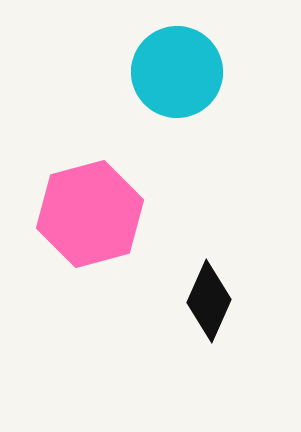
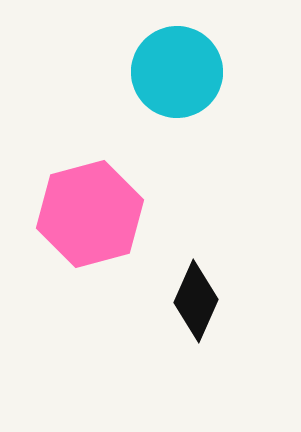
black diamond: moved 13 px left
